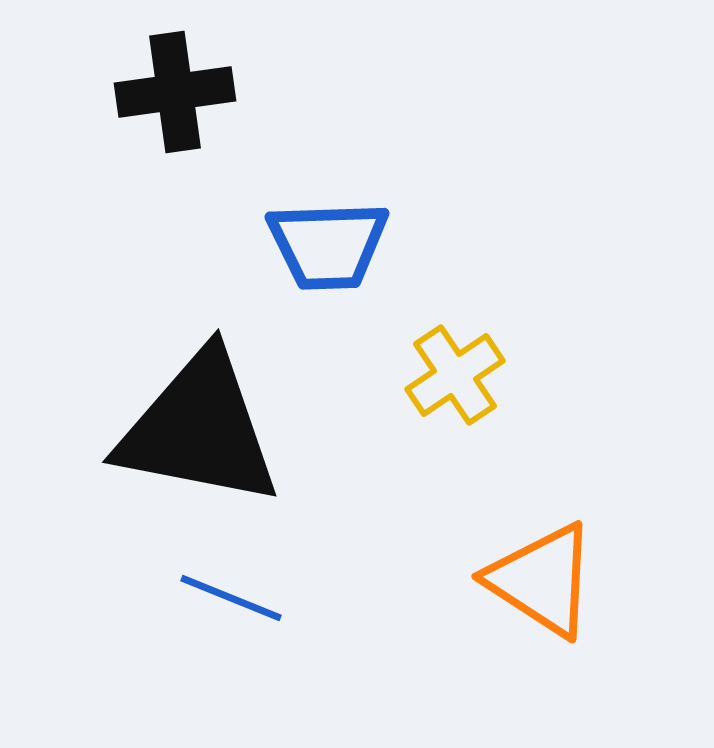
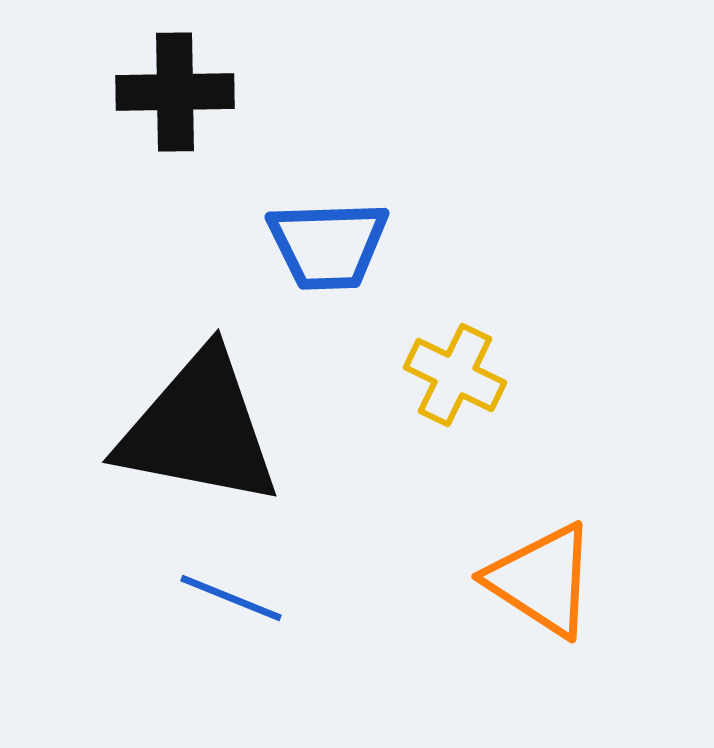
black cross: rotated 7 degrees clockwise
yellow cross: rotated 30 degrees counterclockwise
